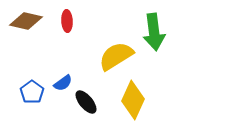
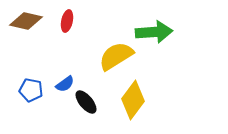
red ellipse: rotated 15 degrees clockwise
green arrow: rotated 87 degrees counterclockwise
blue semicircle: moved 2 px right, 1 px down
blue pentagon: moved 1 px left, 2 px up; rotated 25 degrees counterclockwise
yellow diamond: rotated 12 degrees clockwise
